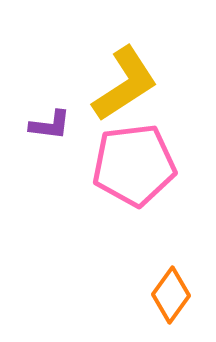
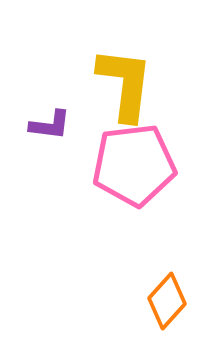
yellow L-shape: rotated 50 degrees counterclockwise
orange diamond: moved 4 px left, 6 px down; rotated 6 degrees clockwise
